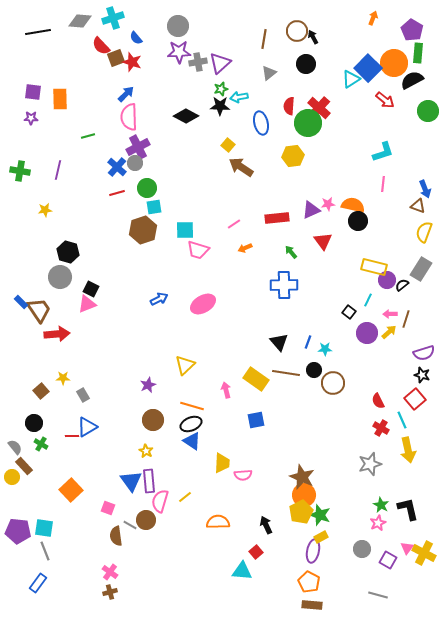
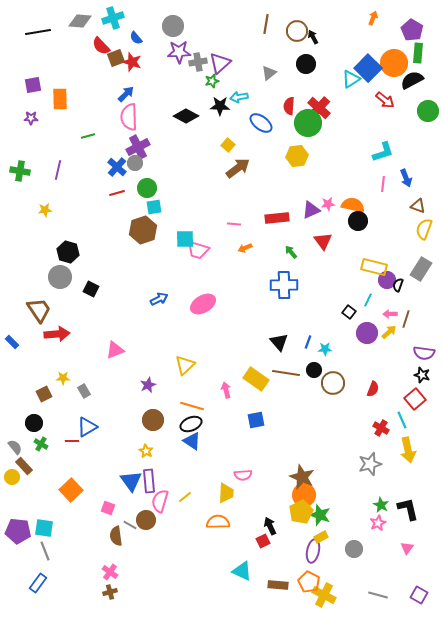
gray circle at (178, 26): moved 5 px left
brown line at (264, 39): moved 2 px right, 15 px up
green star at (221, 89): moved 9 px left, 8 px up
purple square at (33, 92): moved 7 px up; rotated 18 degrees counterclockwise
blue ellipse at (261, 123): rotated 40 degrees counterclockwise
yellow hexagon at (293, 156): moved 4 px right
brown arrow at (241, 167): moved 3 px left, 1 px down; rotated 110 degrees clockwise
blue arrow at (425, 189): moved 19 px left, 11 px up
pink line at (234, 224): rotated 40 degrees clockwise
cyan square at (185, 230): moved 9 px down
yellow semicircle at (424, 232): moved 3 px up
black semicircle at (402, 285): moved 4 px left; rotated 32 degrees counterclockwise
blue rectangle at (21, 302): moved 9 px left, 40 px down
pink triangle at (87, 304): moved 28 px right, 46 px down
purple semicircle at (424, 353): rotated 25 degrees clockwise
brown square at (41, 391): moved 3 px right, 3 px down; rotated 14 degrees clockwise
gray rectangle at (83, 395): moved 1 px right, 4 px up
red semicircle at (378, 401): moved 5 px left, 12 px up; rotated 133 degrees counterclockwise
red line at (72, 436): moved 5 px down
yellow trapezoid at (222, 463): moved 4 px right, 30 px down
black arrow at (266, 525): moved 4 px right, 1 px down
gray circle at (362, 549): moved 8 px left
red square at (256, 552): moved 7 px right, 11 px up; rotated 16 degrees clockwise
yellow cross at (424, 553): moved 100 px left, 42 px down
purple square at (388, 560): moved 31 px right, 35 px down
cyan triangle at (242, 571): rotated 20 degrees clockwise
brown rectangle at (312, 605): moved 34 px left, 20 px up
